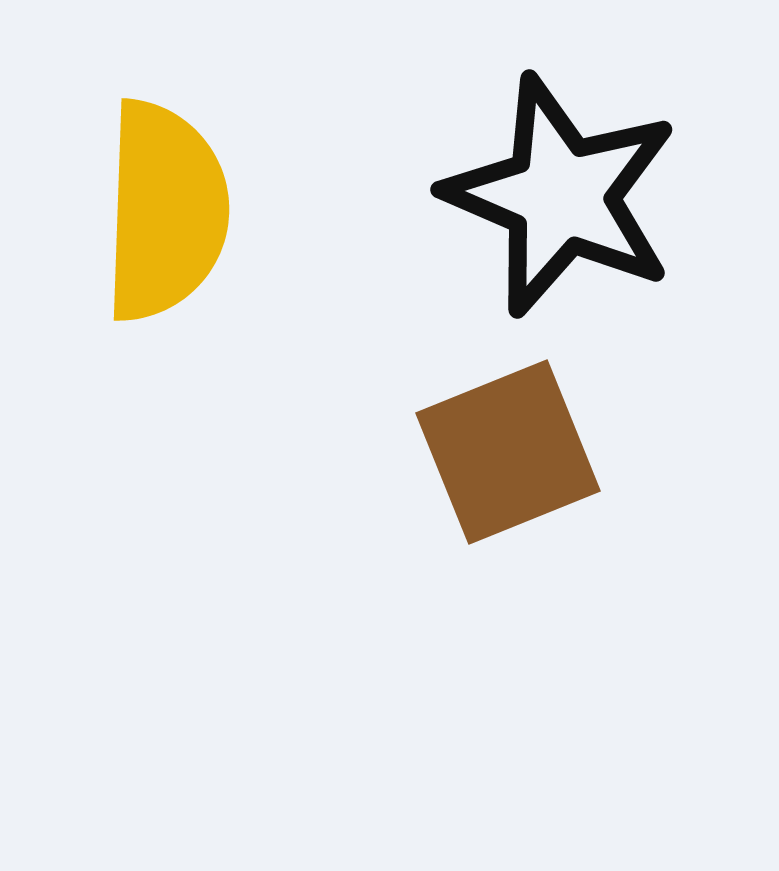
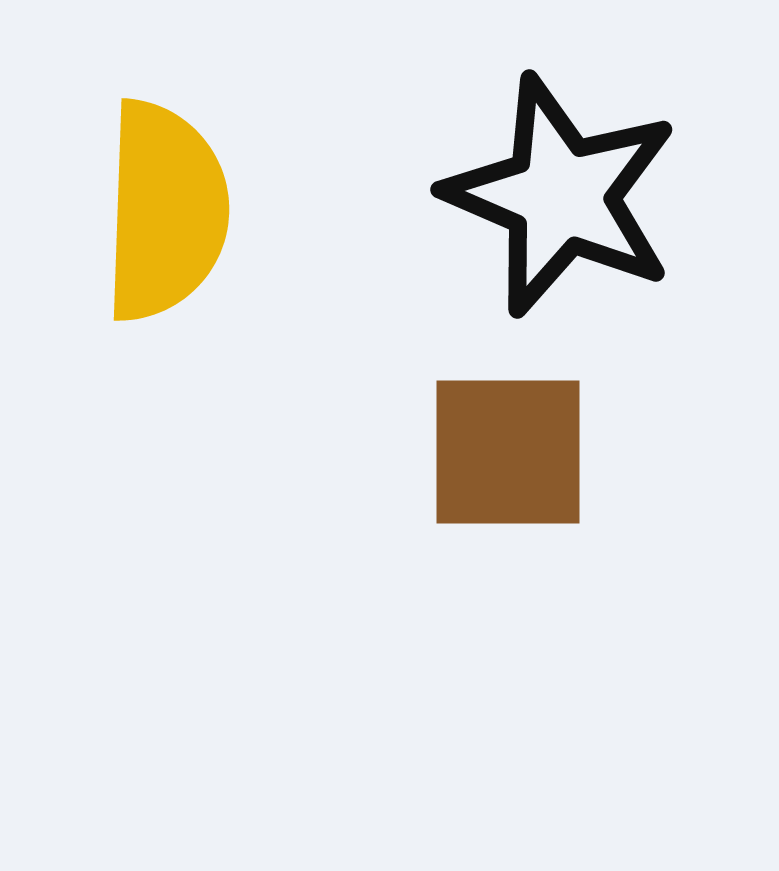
brown square: rotated 22 degrees clockwise
